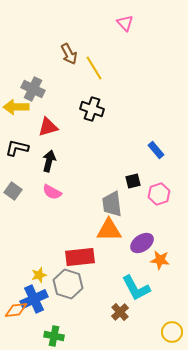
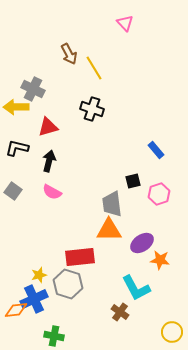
brown cross: rotated 12 degrees counterclockwise
